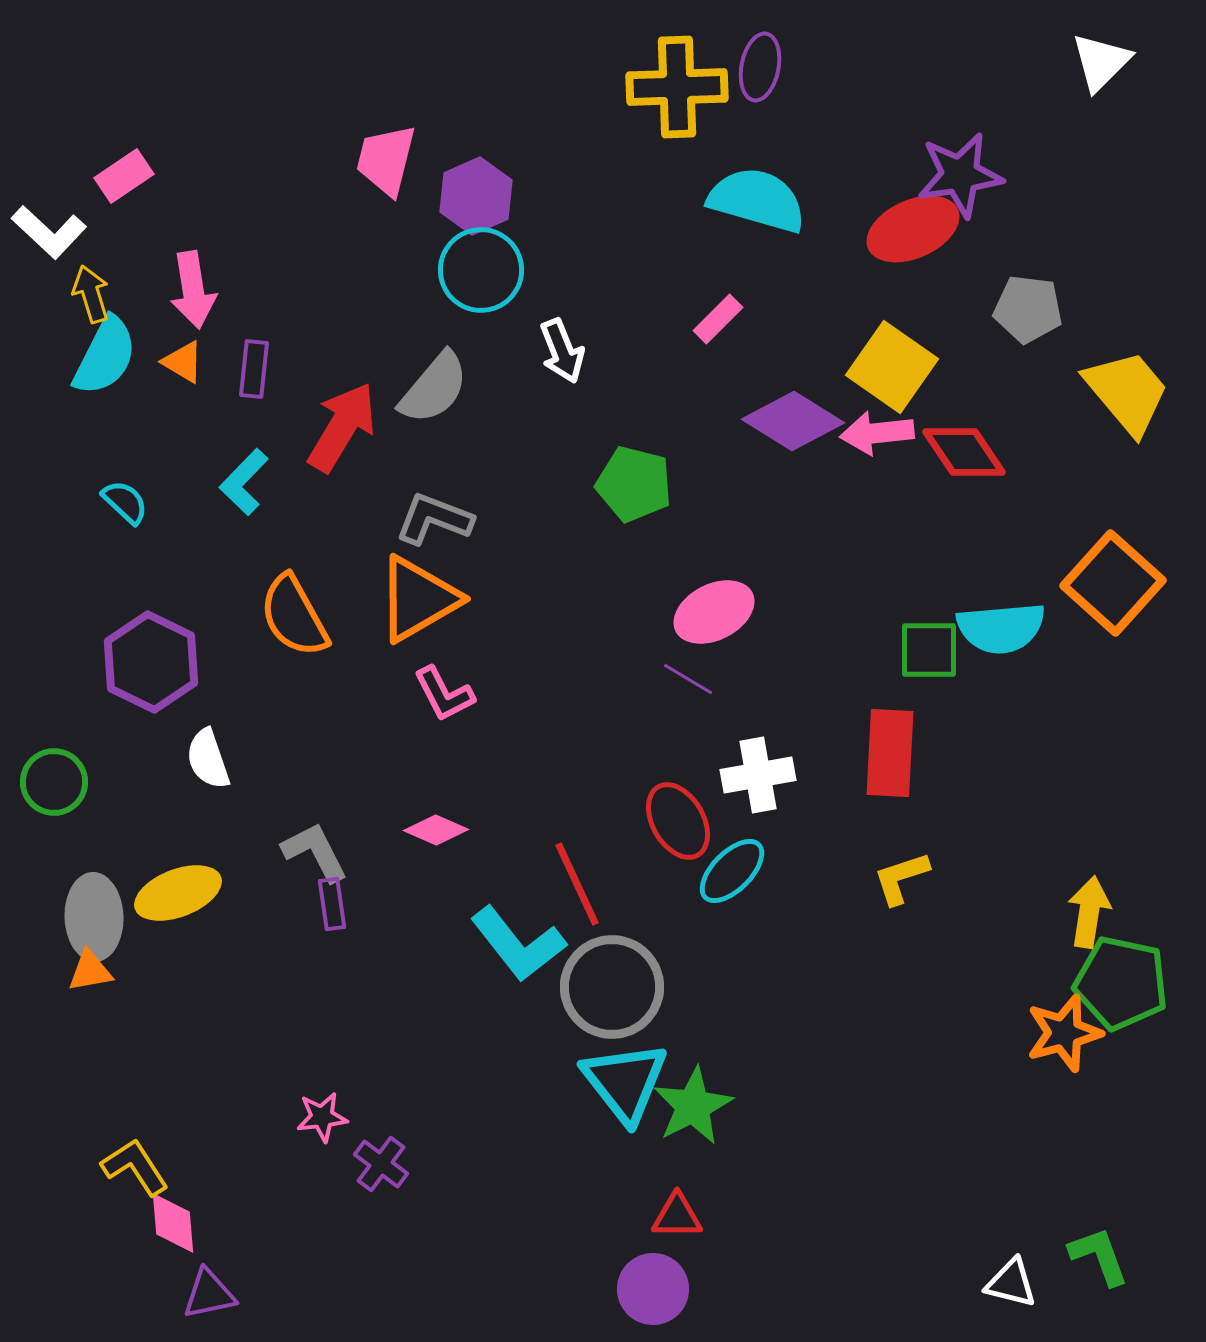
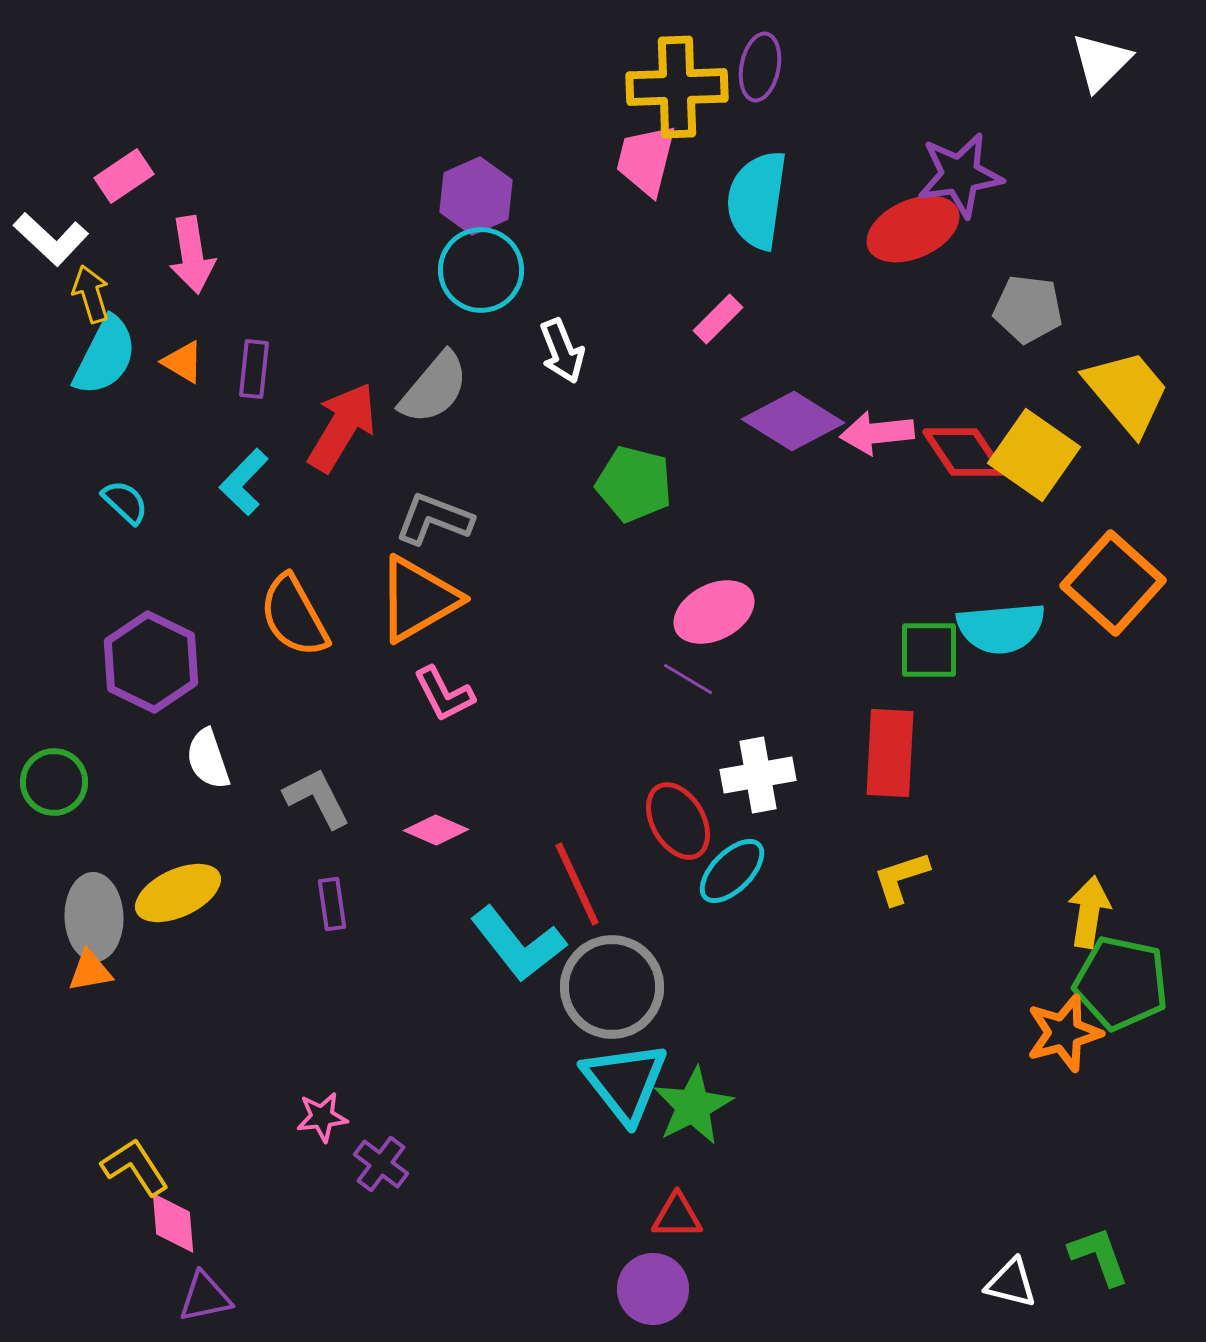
pink trapezoid at (386, 160): moved 260 px right
cyan semicircle at (757, 200): rotated 98 degrees counterclockwise
white L-shape at (49, 232): moved 2 px right, 7 px down
pink arrow at (193, 290): moved 1 px left, 35 px up
yellow square at (892, 367): moved 142 px right, 88 px down
gray L-shape at (315, 852): moved 2 px right, 54 px up
yellow ellipse at (178, 893): rotated 4 degrees counterclockwise
purple triangle at (209, 1294): moved 4 px left, 3 px down
